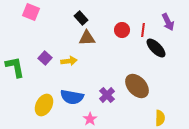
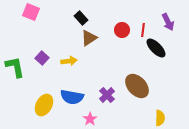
brown triangle: moved 2 px right; rotated 30 degrees counterclockwise
purple square: moved 3 px left
